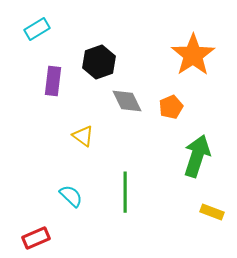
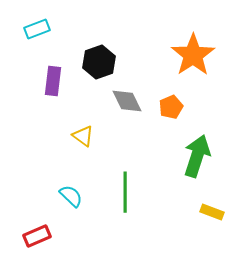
cyan rectangle: rotated 10 degrees clockwise
red rectangle: moved 1 px right, 2 px up
